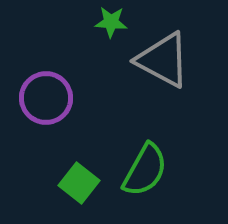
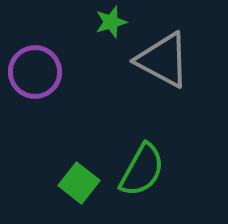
green star: rotated 20 degrees counterclockwise
purple circle: moved 11 px left, 26 px up
green semicircle: moved 3 px left
